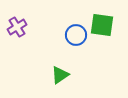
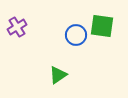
green square: moved 1 px down
green triangle: moved 2 px left
